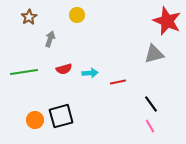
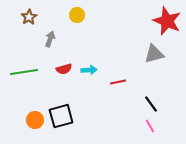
cyan arrow: moved 1 px left, 3 px up
